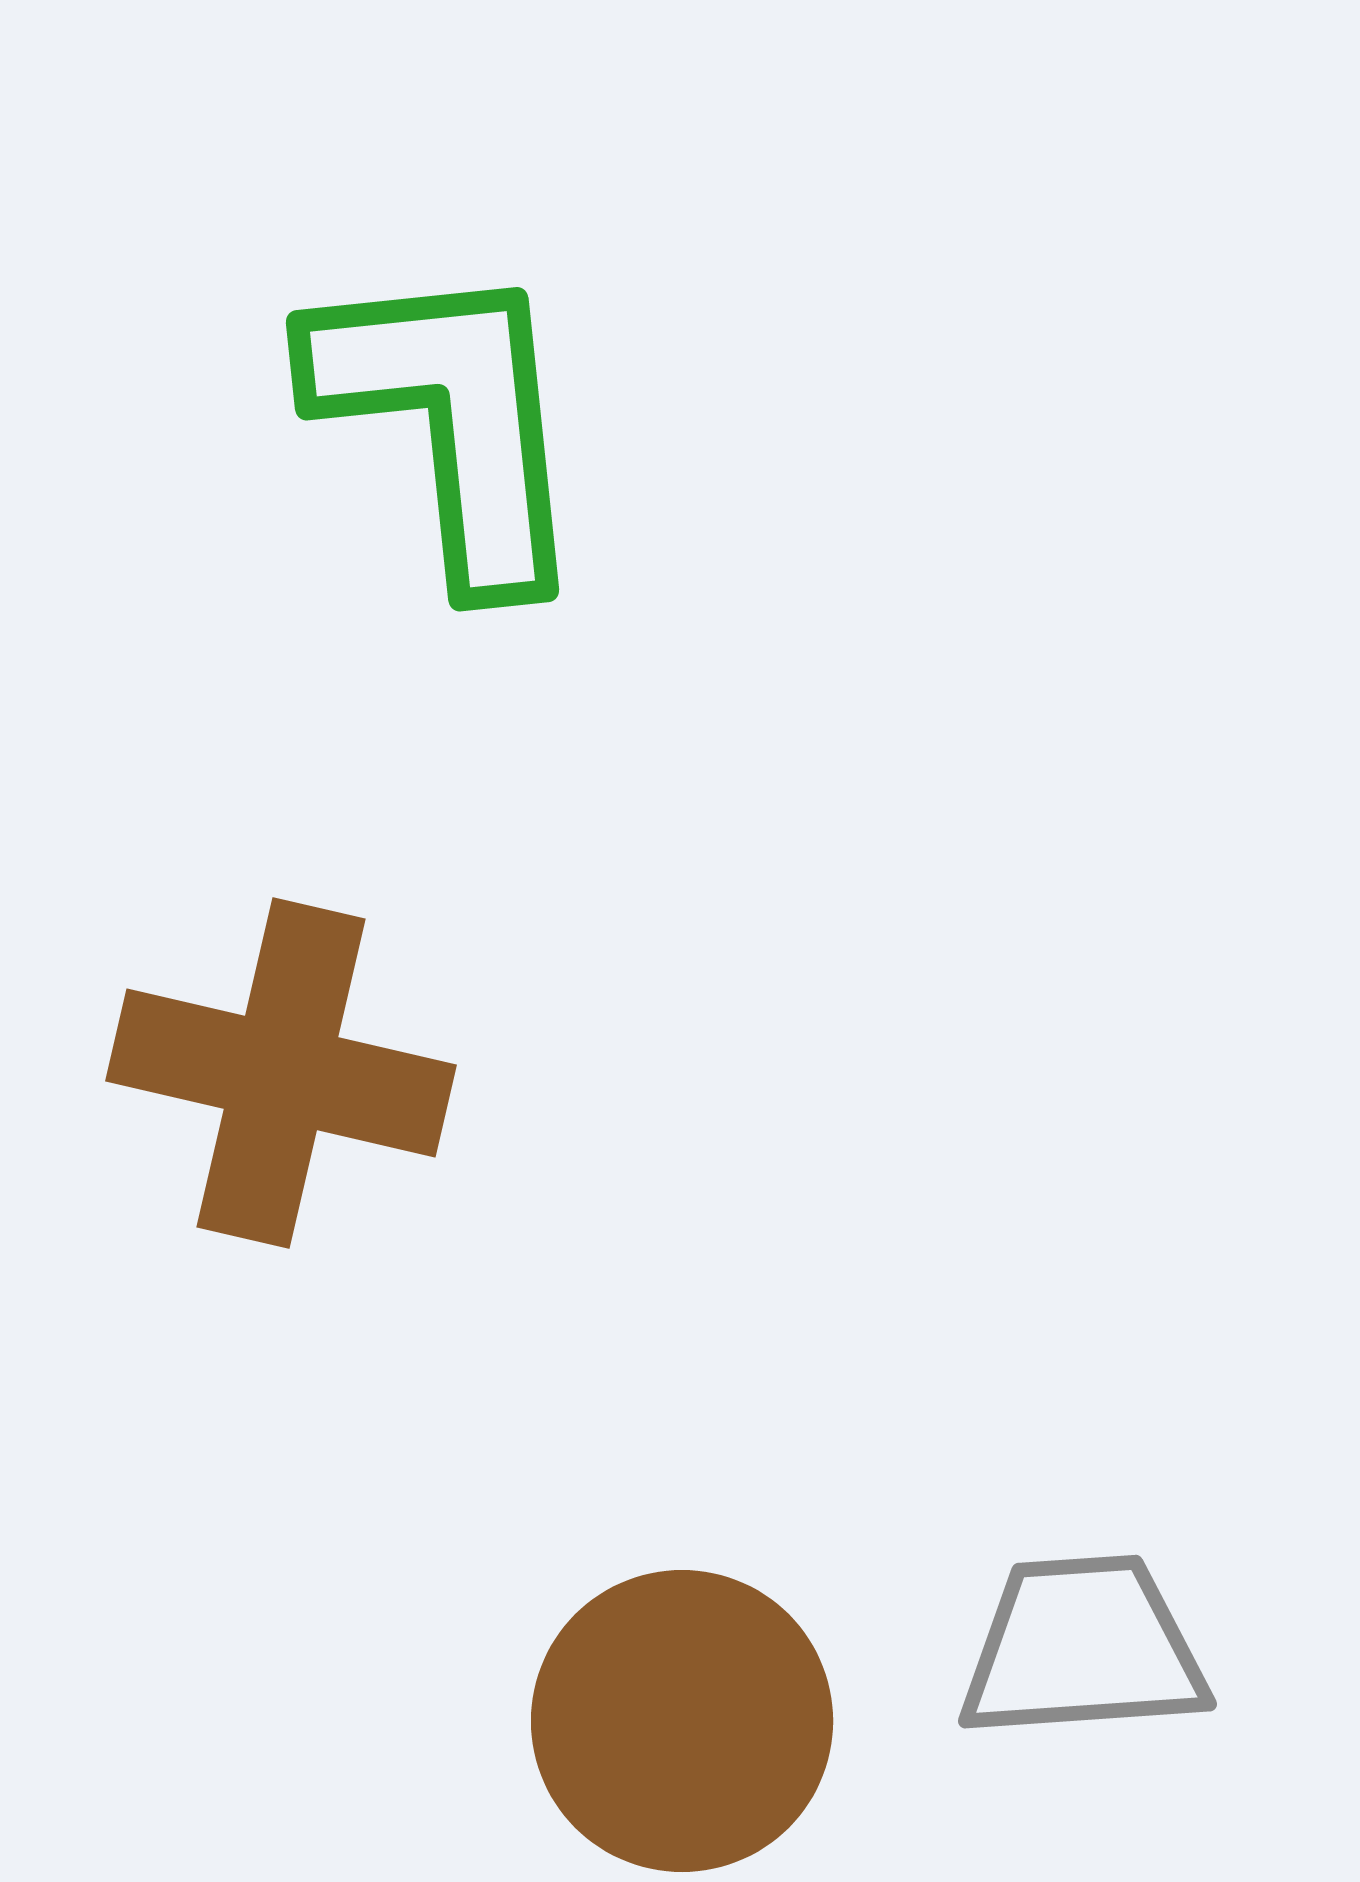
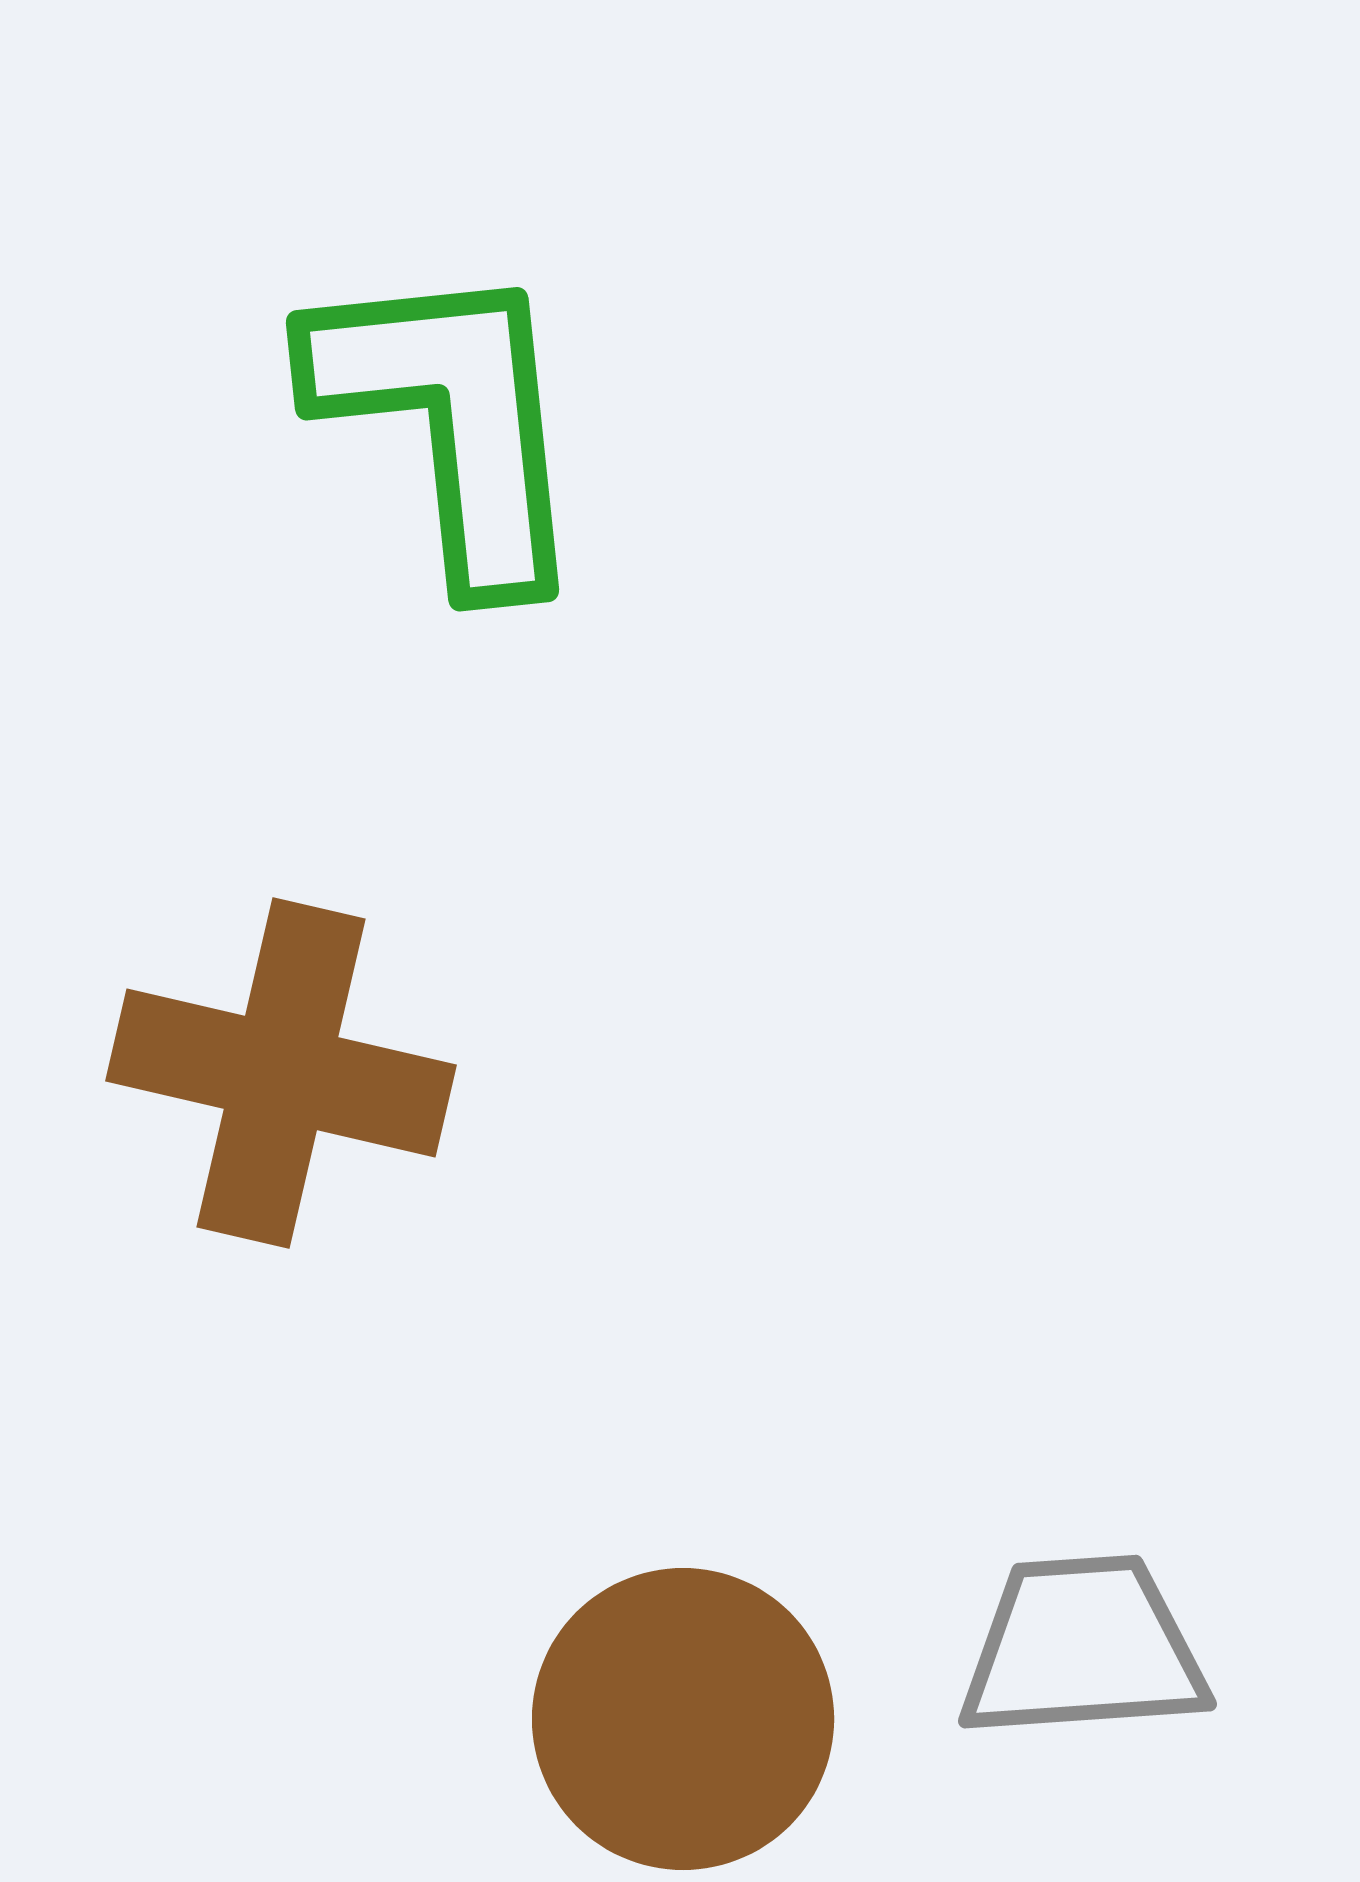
brown circle: moved 1 px right, 2 px up
